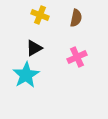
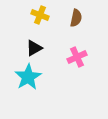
cyan star: moved 2 px right, 2 px down
